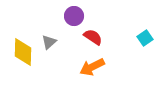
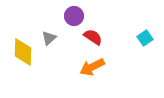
gray triangle: moved 4 px up
